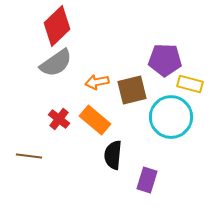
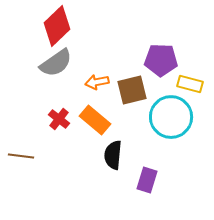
purple pentagon: moved 4 px left
brown line: moved 8 px left
